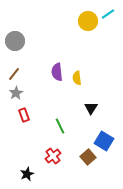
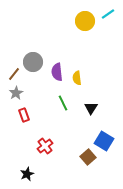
yellow circle: moved 3 px left
gray circle: moved 18 px right, 21 px down
green line: moved 3 px right, 23 px up
red cross: moved 8 px left, 10 px up
